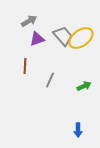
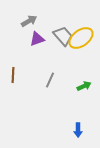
brown line: moved 12 px left, 9 px down
